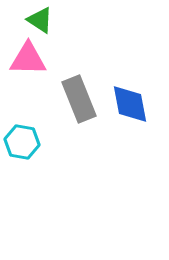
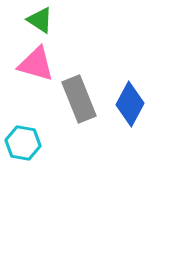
pink triangle: moved 8 px right, 5 px down; rotated 15 degrees clockwise
blue diamond: rotated 39 degrees clockwise
cyan hexagon: moved 1 px right, 1 px down
